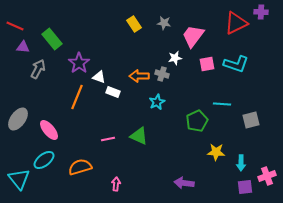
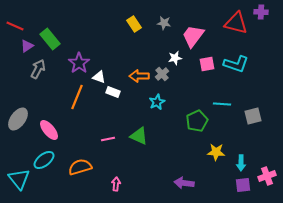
red triangle: rotated 40 degrees clockwise
green rectangle: moved 2 px left
purple triangle: moved 4 px right, 1 px up; rotated 40 degrees counterclockwise
gray cross: rotated 32 degrees clockwise
gray square: moved 2 px right, 4 px up
purple square: moved 2 px left, 2 px up
